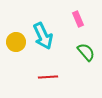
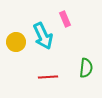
pink rectangle: moved 13 px left
green semicircle: moved 16 px down; rotated 48 degrees clockwise
